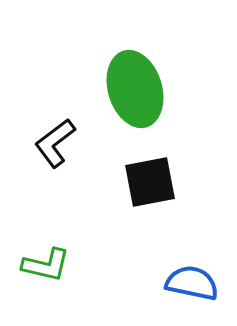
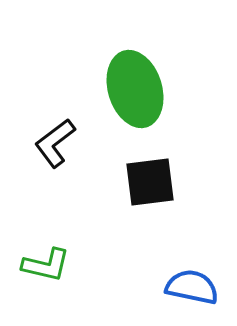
black square: rotated 4 degrees clockwise
blue semicircle: moved 4 px down
